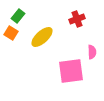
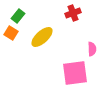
red cross: moved 4 px left, 6 px up
pink semicircle: moved 3 px up
pink square: moved 4 px right, 2 px down
